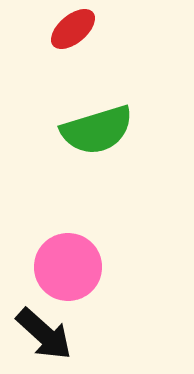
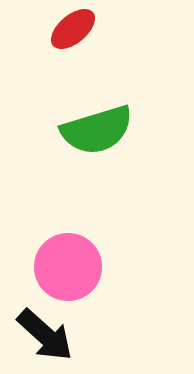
black arrow: moved 1 px right, 1 px down
